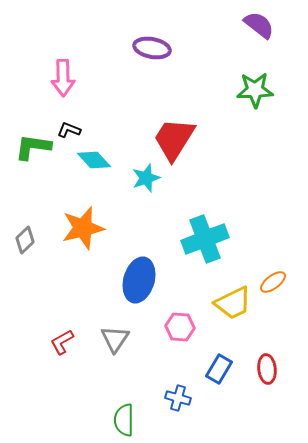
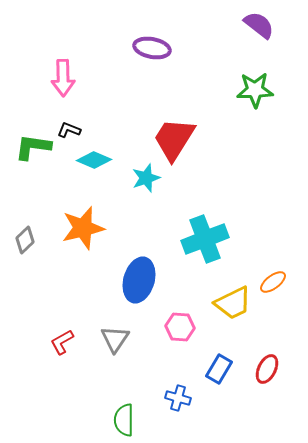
cyan diamond: rotated 24 degrees counterclockwise
red ellipse: rotated 32 degrees clockwise
